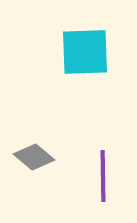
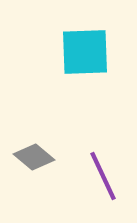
purple line: rotated 24 degrees counterclockwise
